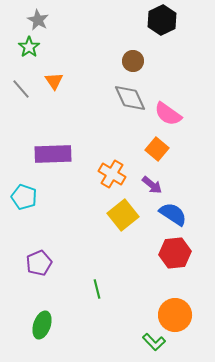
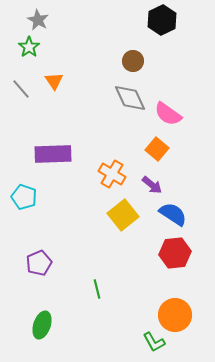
green L-shape: rotated 15 degrees clockwise
